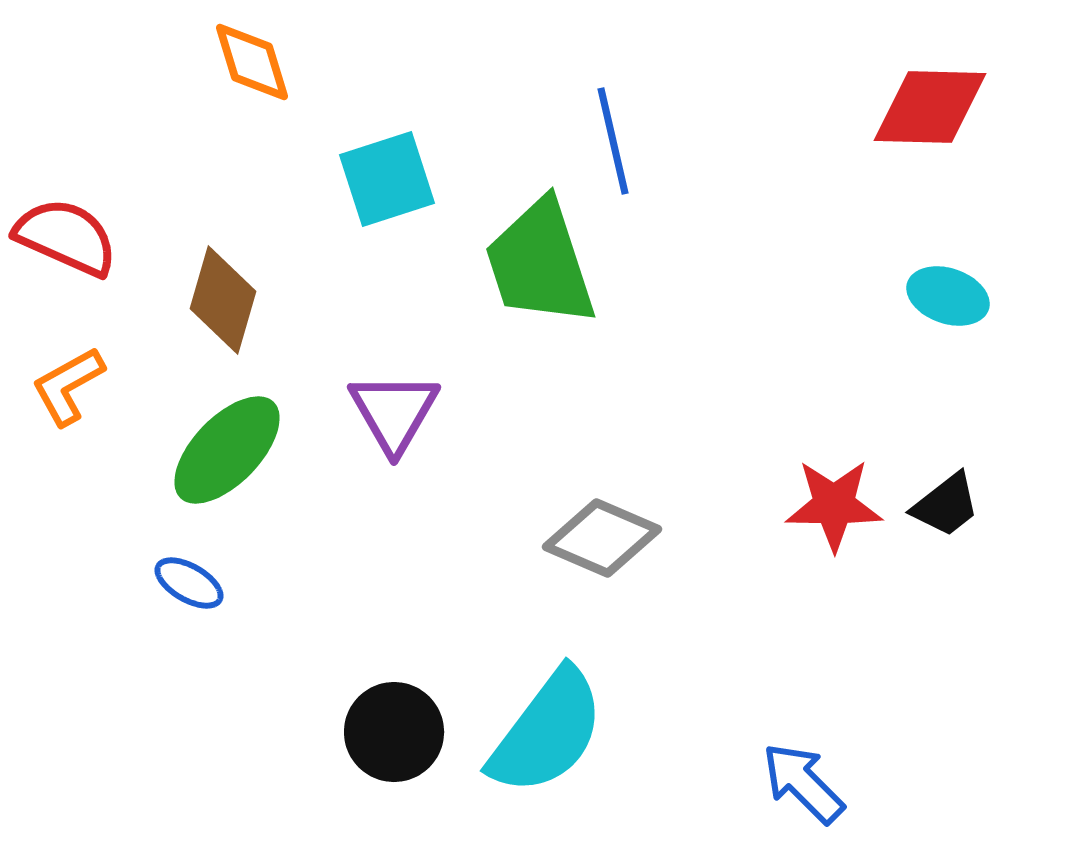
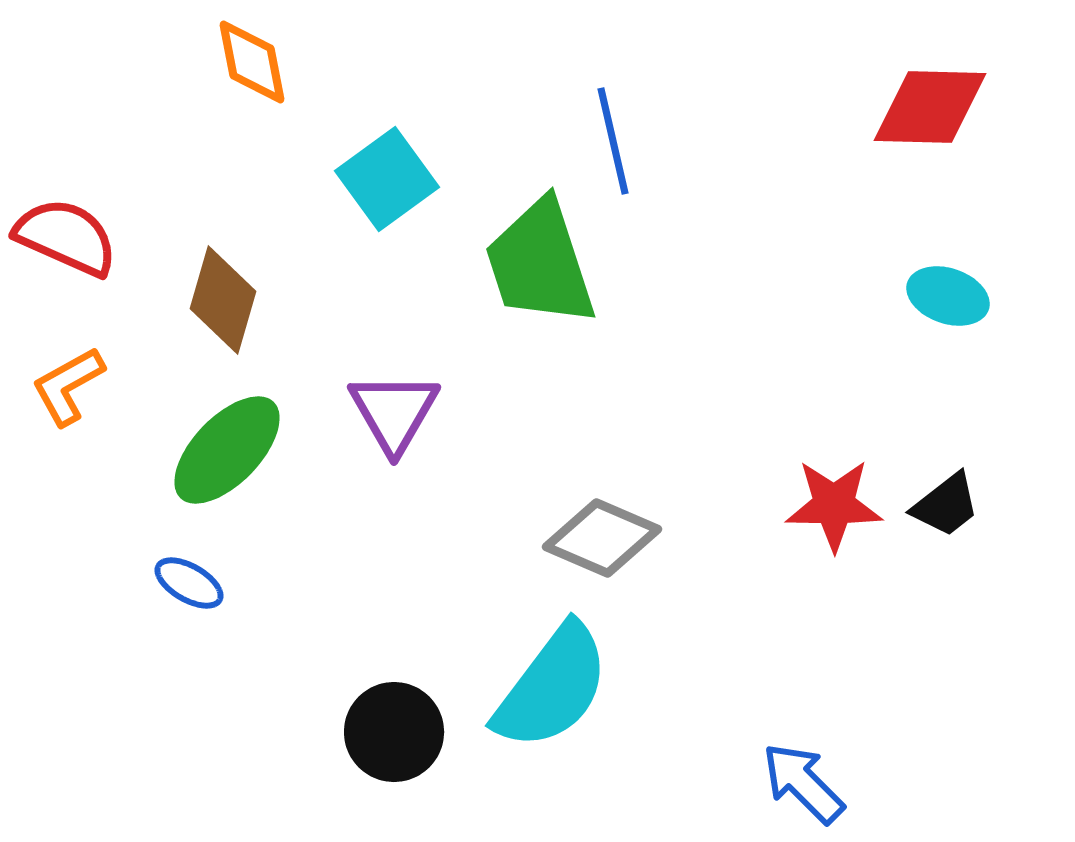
orange diamond: rotated 6 degrees clockwise
cyan square: rotated 18 degrees counterclockwise
cyan semicircle: moved 5 px right, 45 px up
